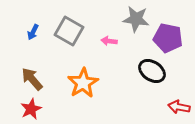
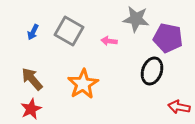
black ellipse: rotated 76 degrees clockwise
orange star: moved 1 px down
